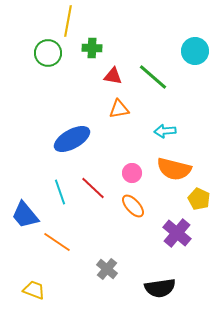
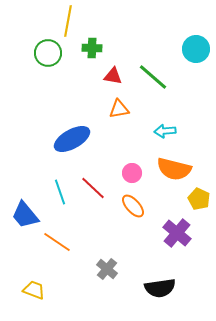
cyan circle: moved 1 px right, 2 px up
